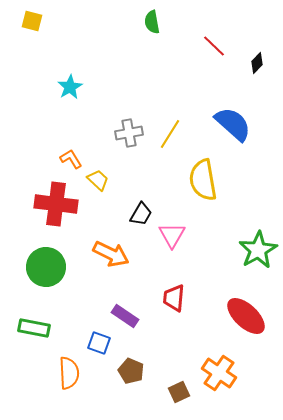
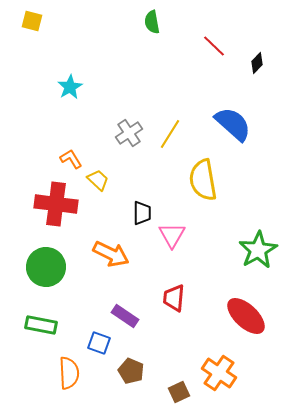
gray cross: rotated 24 degrees counterclockwise
black trapezoid: moved 1 px right, 1 px up; rotated 30 degrees counterclockwise
green rectangle: moved 7 px right, 3 px up
